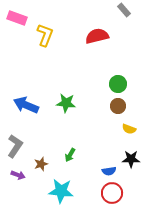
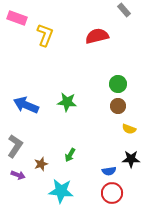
green star: moved 1 px right, 1 px up
